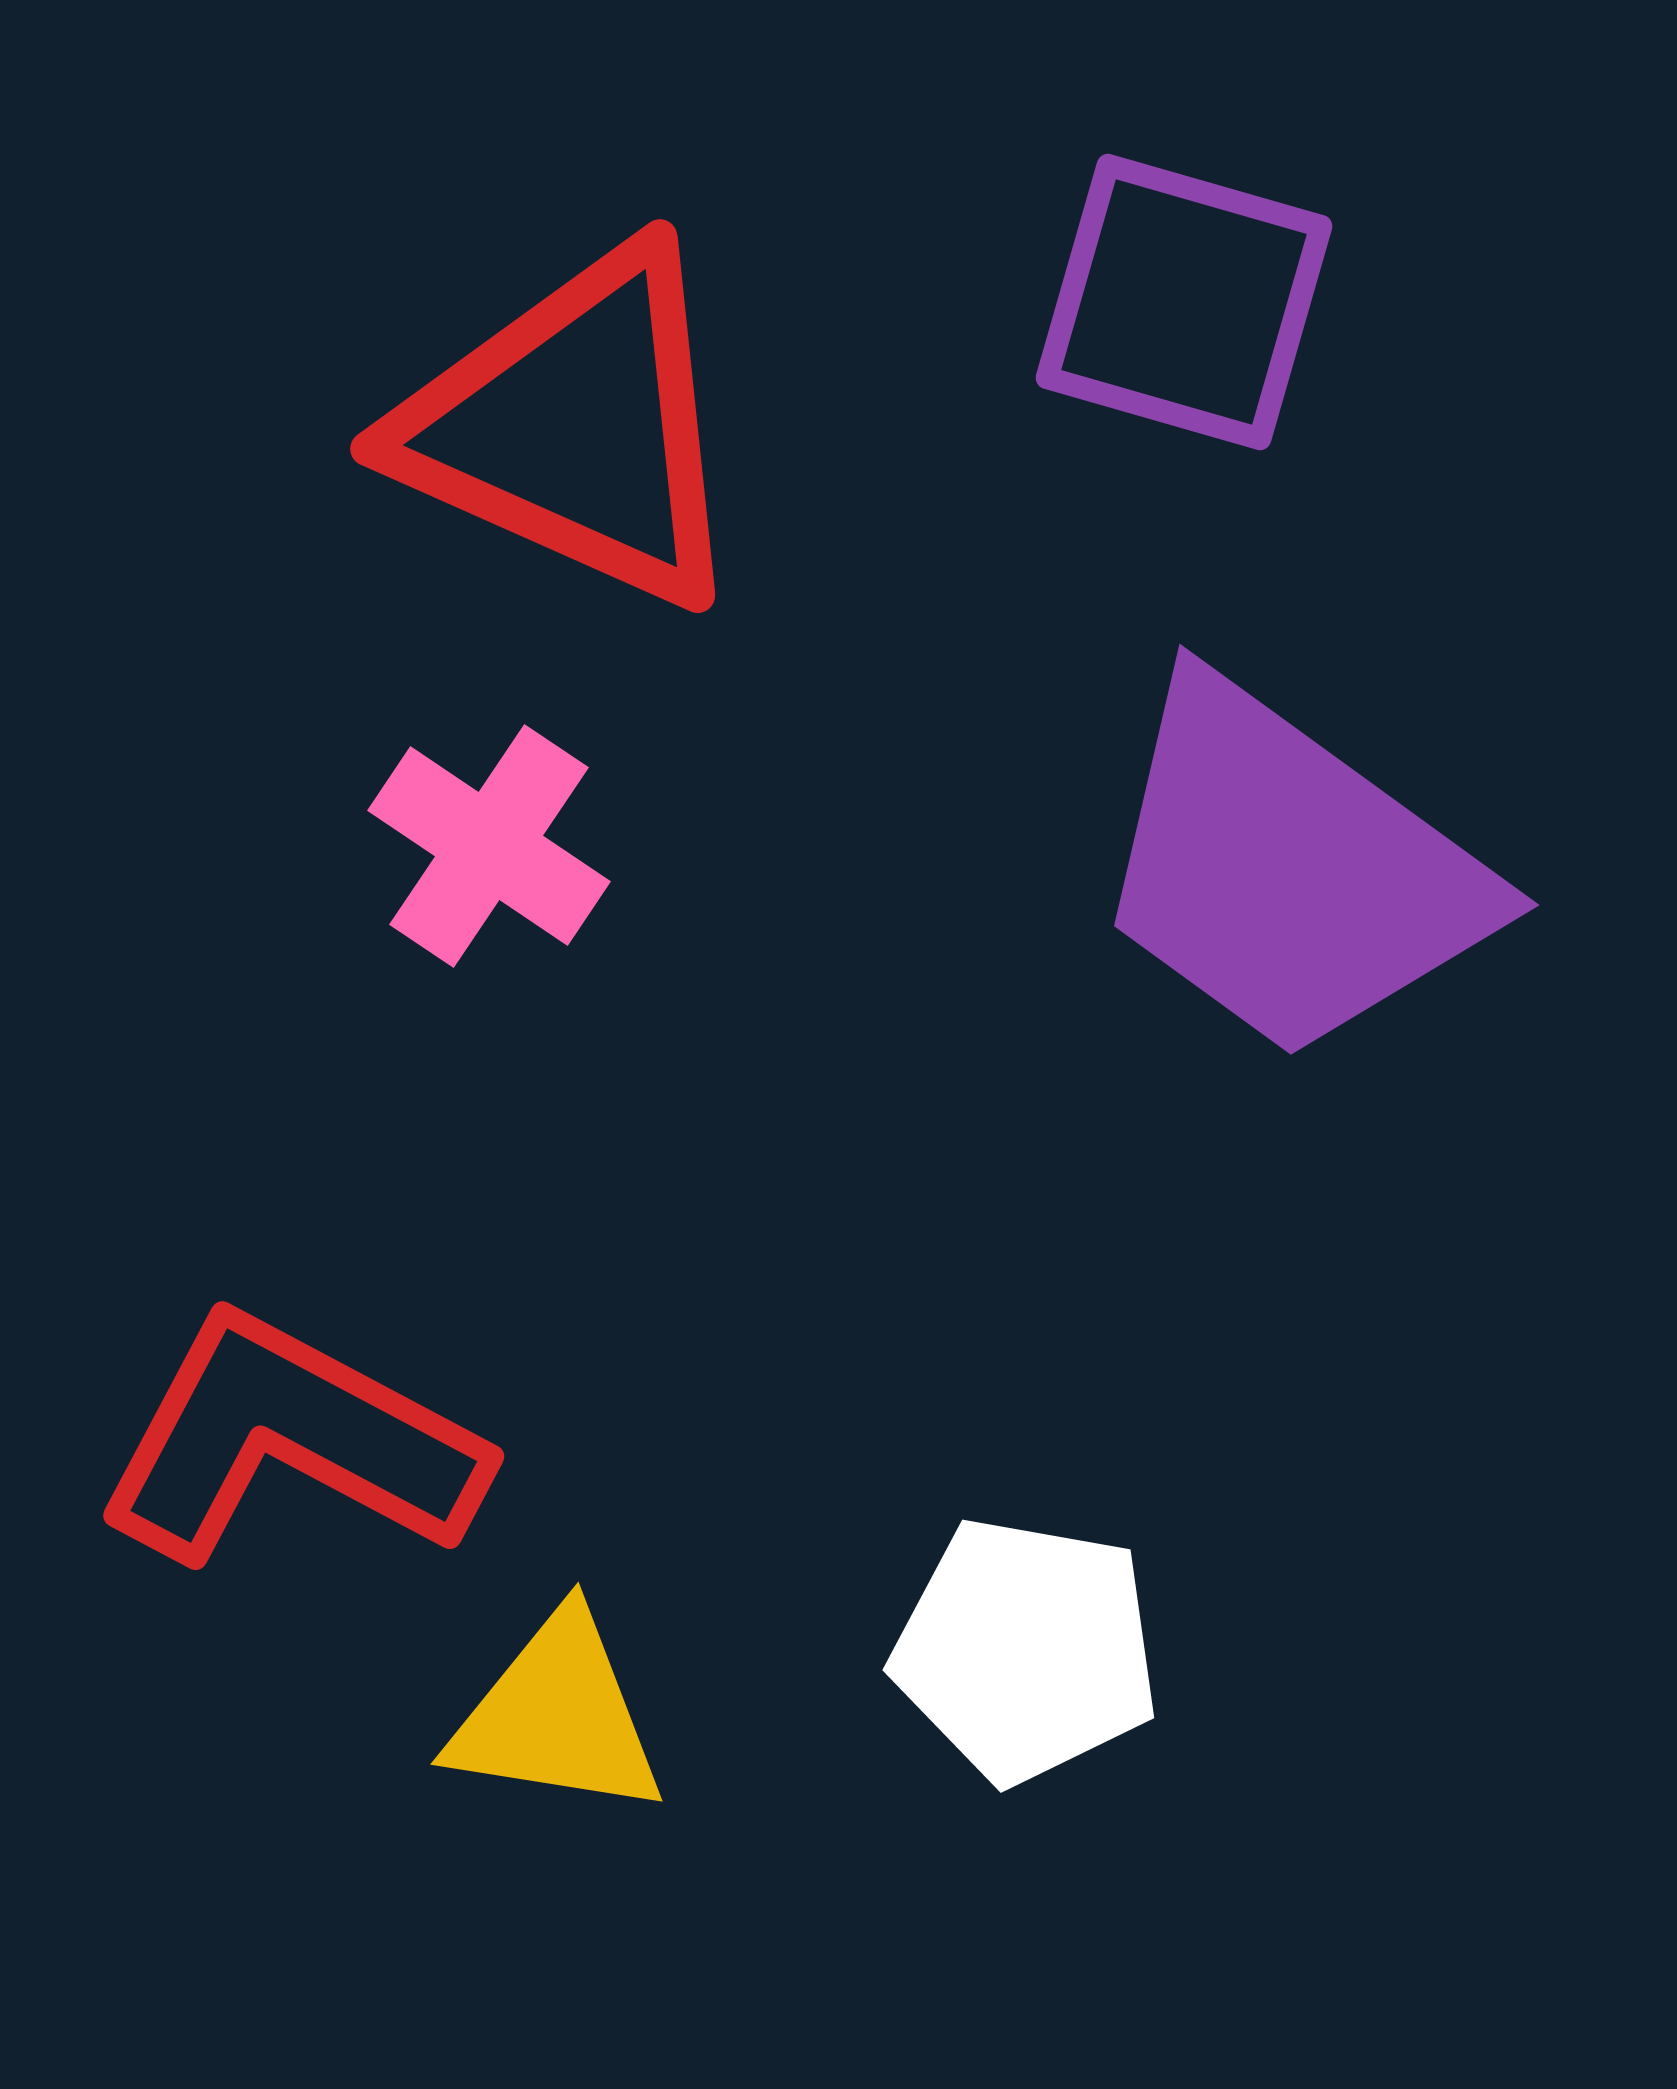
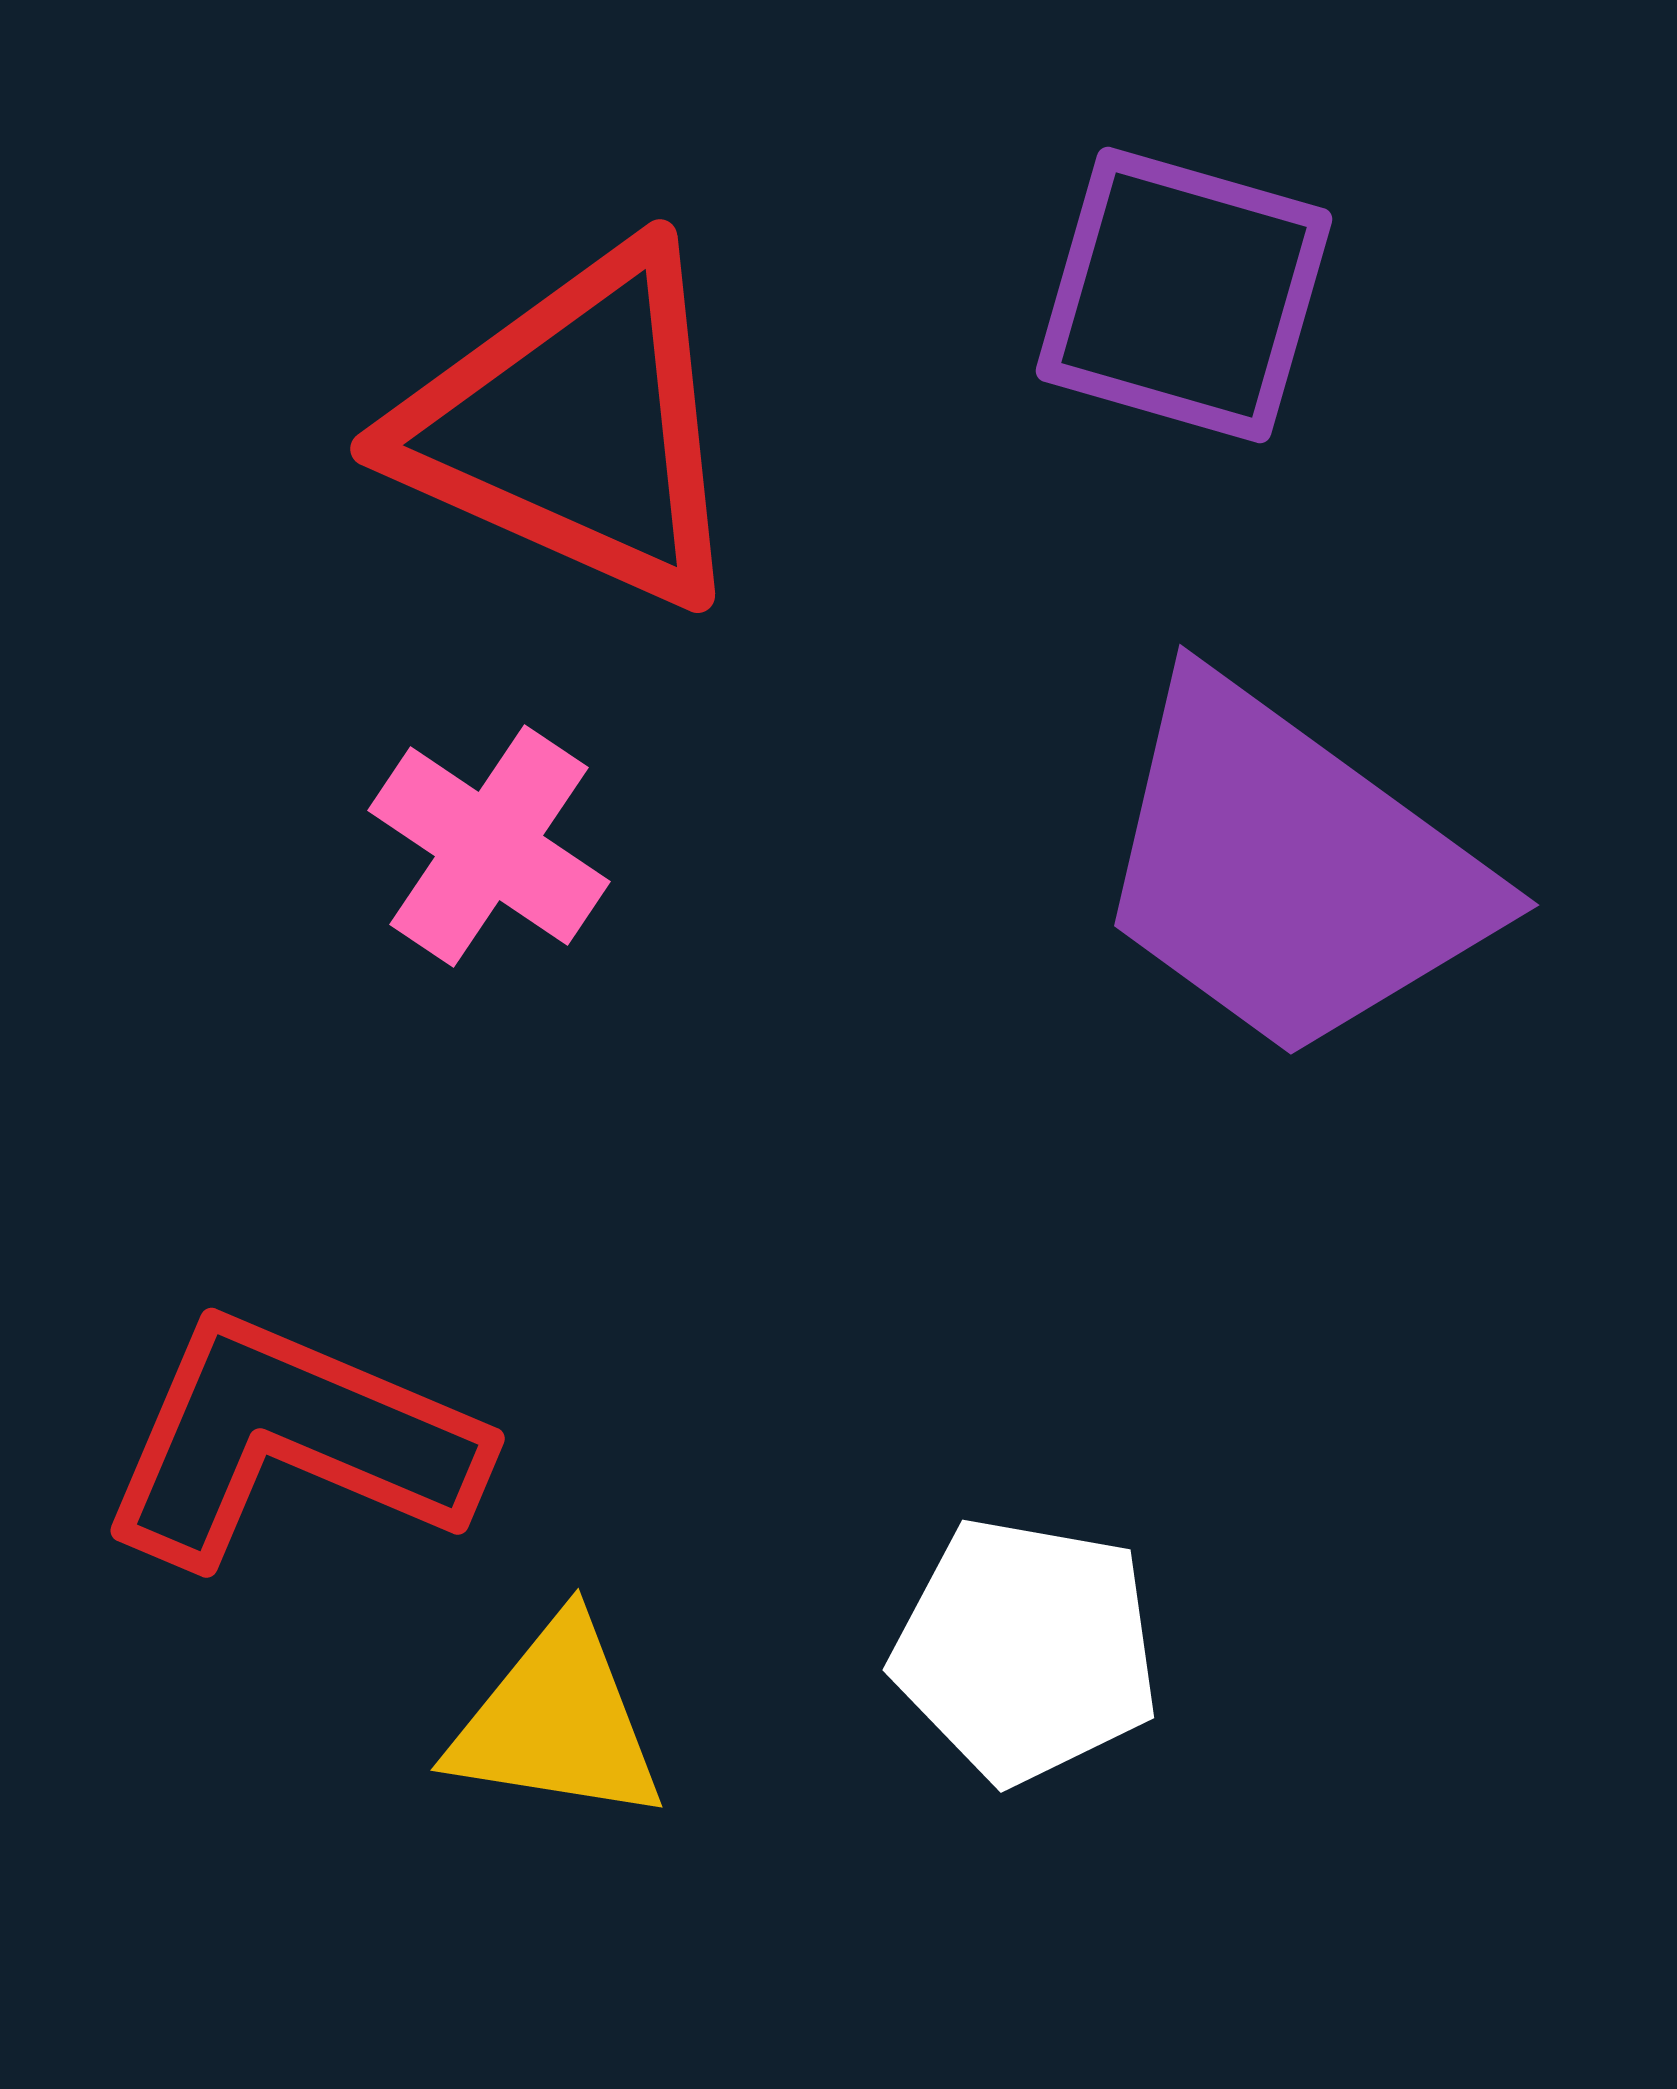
purple square: moved 7 px up
red L-shape: rotated 5 degrees counterclockwise
yellow triangle: moved 6 px down
